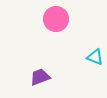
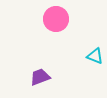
cyan triangle: moved 1 px up
